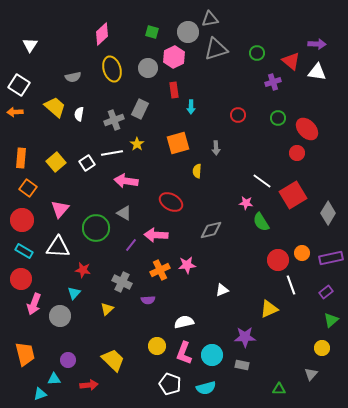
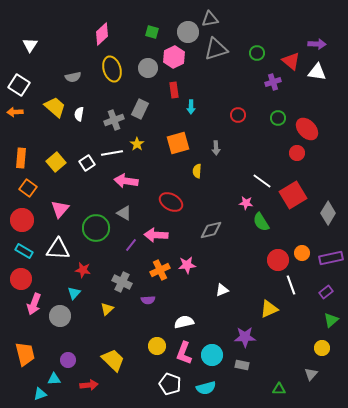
white triangle at (58, 247): moved 2 px down
